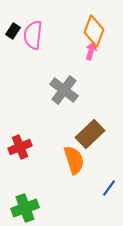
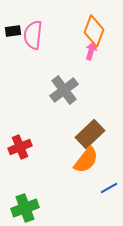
black rectangle: rotated 49 degrees clockwise
gray cross: rotated 16 degrees clockwise
orange semicircle: moved 12 px right; rotated 56 degrees clockwise
blue line: rotated 24 degrees clockwise
